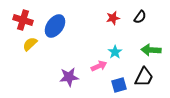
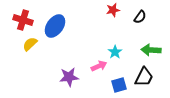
red star: moved 8 px up
